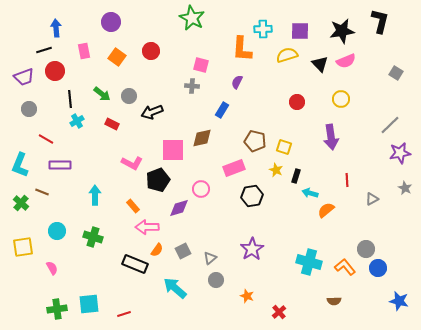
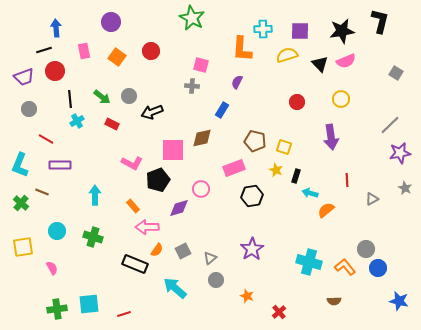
green arrow at (102, 94): moved 3 px down
